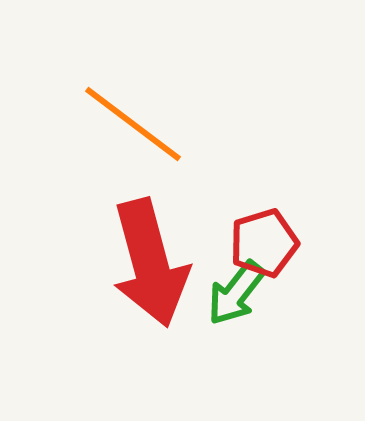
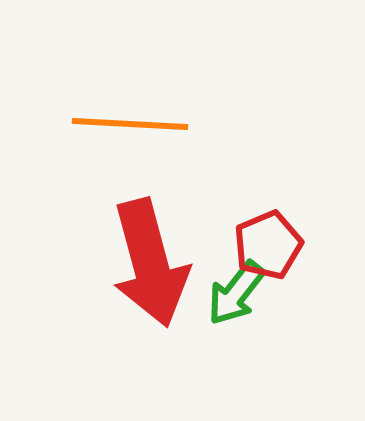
orange line: moved 3 px left; rotated 34 degrees counterclockwise
red pentagon: moved 4 px right, 2 px down; rotated 6 degrees counterclockwise
